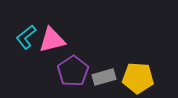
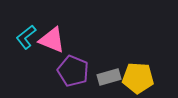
pink triangle: rotated 36 degrees clockwise
purple pentagon: rotated 16 degrees counterclockwise
gray rectangle: moved 5 px right
